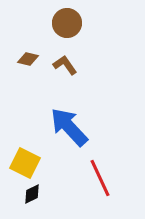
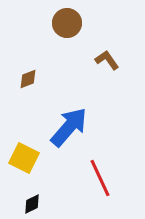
brown diamond: moved 20 px down; rotated 35 degrees counterclockwise
brown L-shape: moved 42 px right, 5 px up
blue arrow: rotated 84 degrees clockwise
yellow square: moved 1 px left, 5 px up
black diamond: moved 10 px down
